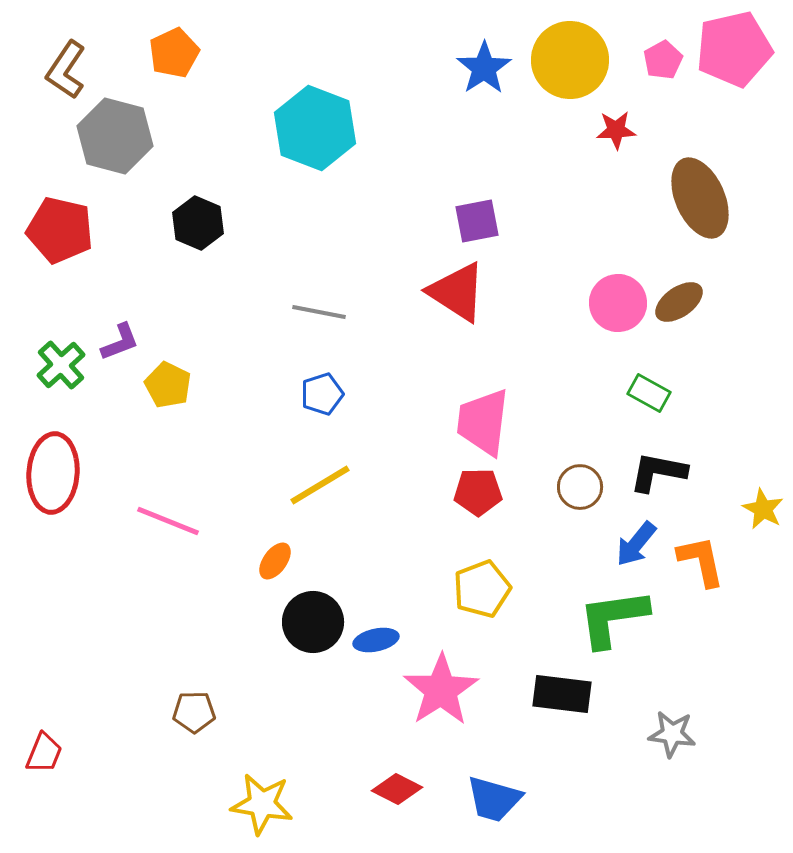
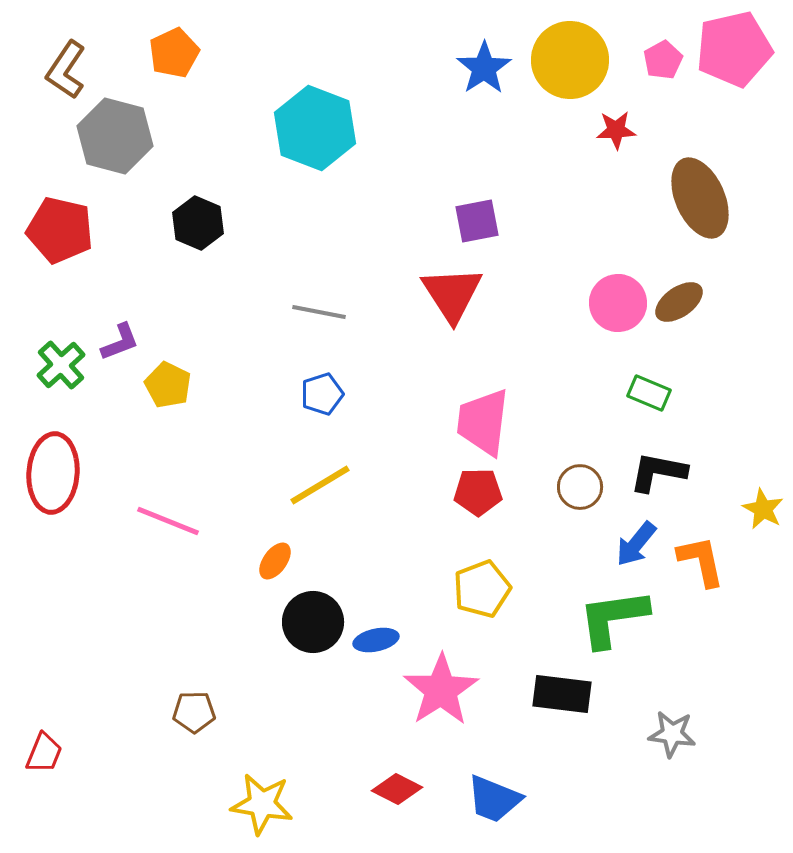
red triangle at (457, 292): moved 5 px left, 2 px down; rotated 24 degrees clockwise
green rectangle at (649, 393): rotated 6 degrees counterclockwise
blue trapezoid at (494, 799): rotated 6 degrees clockwise
